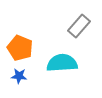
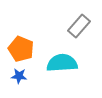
orange pentagon: moved 1 px right, 1 px down
